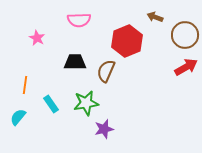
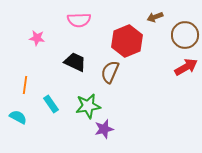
brown arrow: rotated 42 degrees counterclockwise
pink star: rotated 21 degrees counterclockwise
black trapezoid: rotated 25 degrees clockwise
brown semicircle: moved 4 px right, 1 px down
green star: moved 2 px right, 3 px down
cyan semicircle: rotated 78 degrees clockwise
